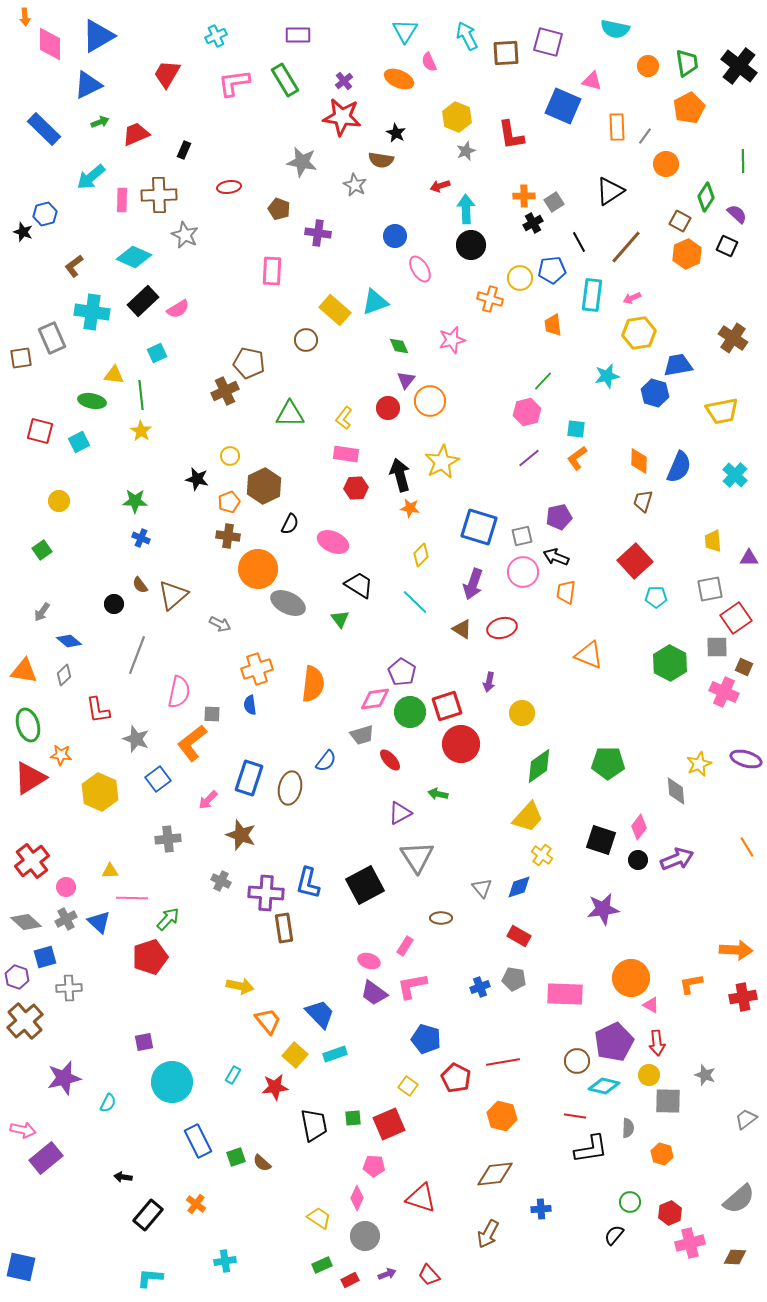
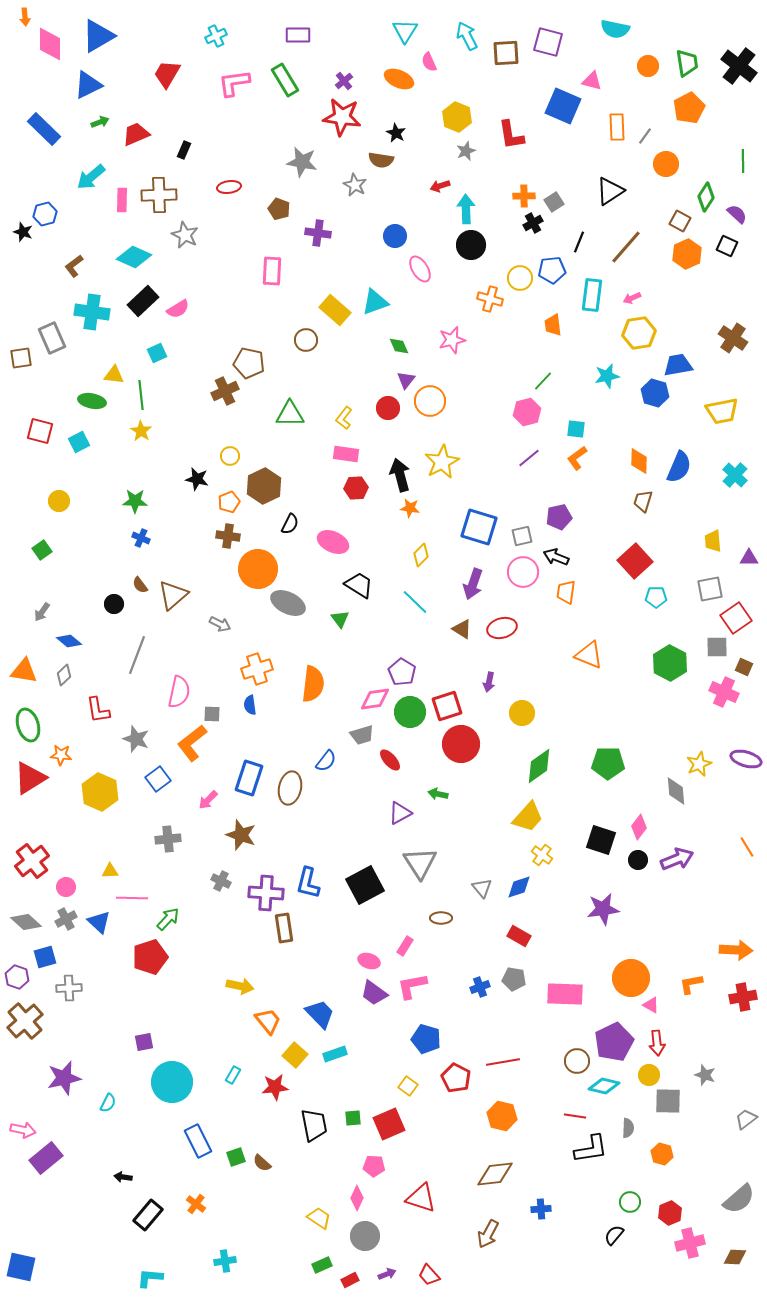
black line at (579, 242): rotated 50 degrees clockwise
gray triangle at (417, 857): moved 3 px right, 6 px down
